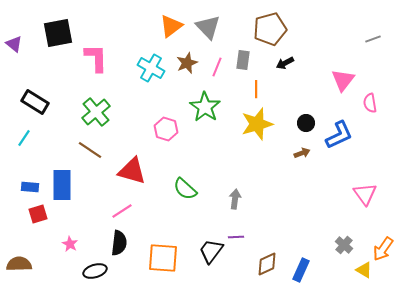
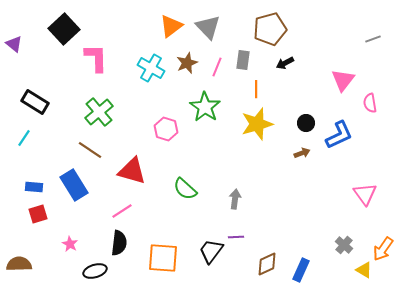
black square at (58, 33): moved 6 px right, 4 px up; rotated 32 degrees counterclockwise
green cross at (96, 112): moved 3 px right
blue rectangle at (62, 185): moved 12 px right; rotated 32 degrees counterclockwise
blue rectangle at (30, 187): moved 4 px right
